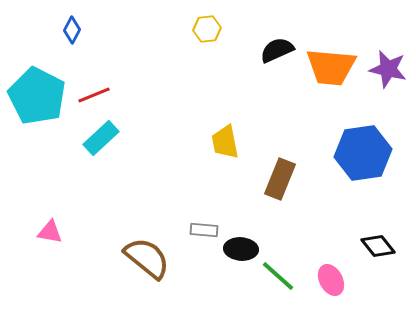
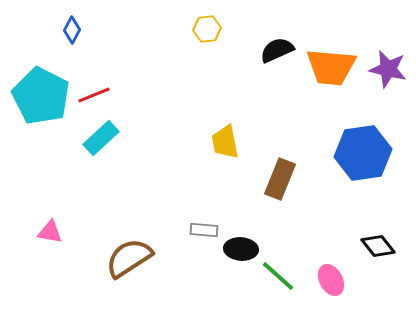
cyan pentagon: moved 4 px right
brown semicircle: moved 18 px left; rotated 72 degrees counterclockwise
